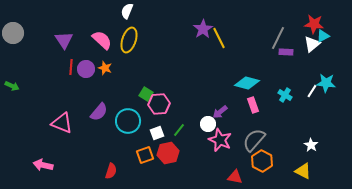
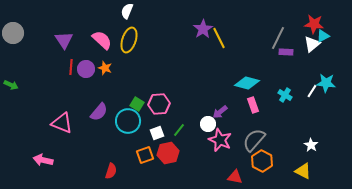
green arrow: moved 1 px left, 1 px up
green square: moved 9 px left, 10 px down
pink arrow: moved 5 px up
